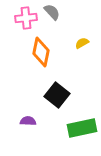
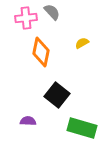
green rectangle: rotated 28 degrees clockwise
